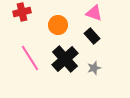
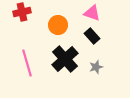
pink triangle: moved 2 px left
pink line: moved 3 px left, 5 px down; rotated 16 degrees clockwise
gray star: moved 2 px right, 1 px up
